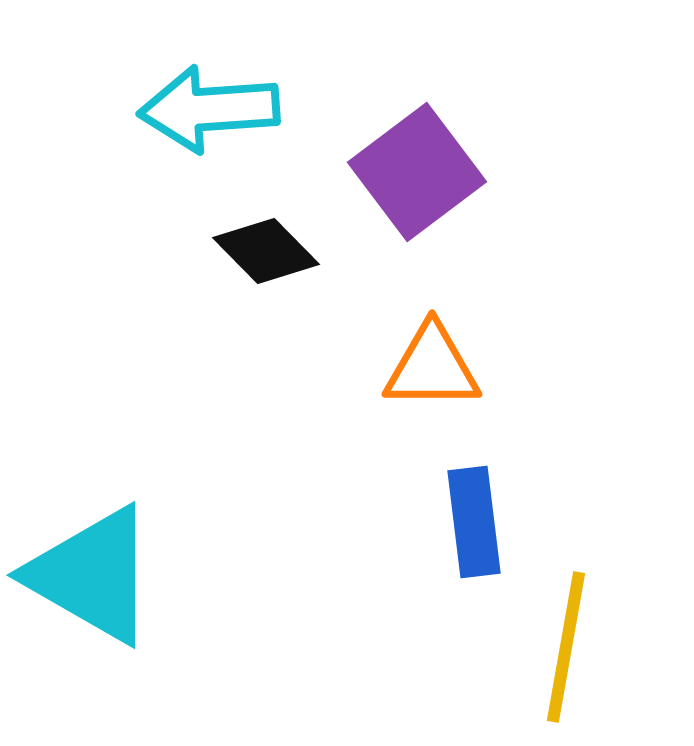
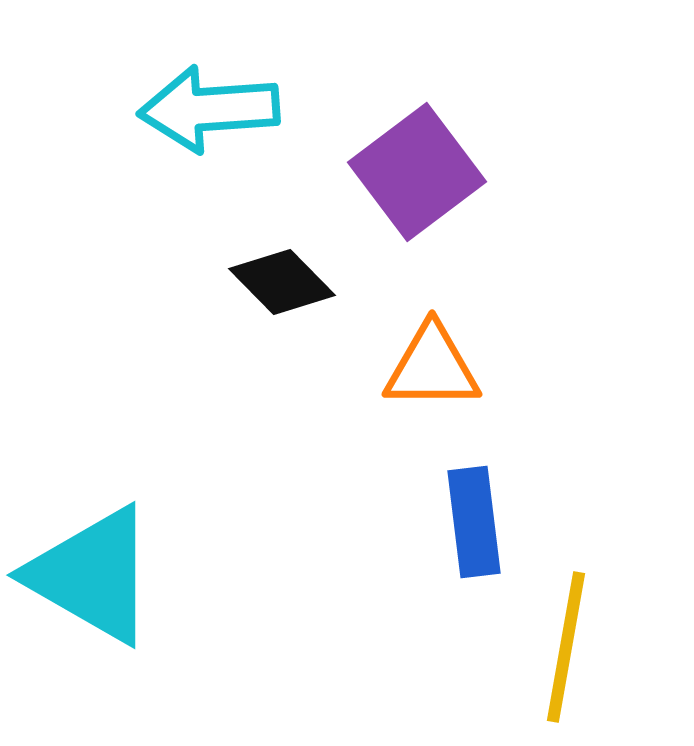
black diamond: moved 16 px right, 31 px down
